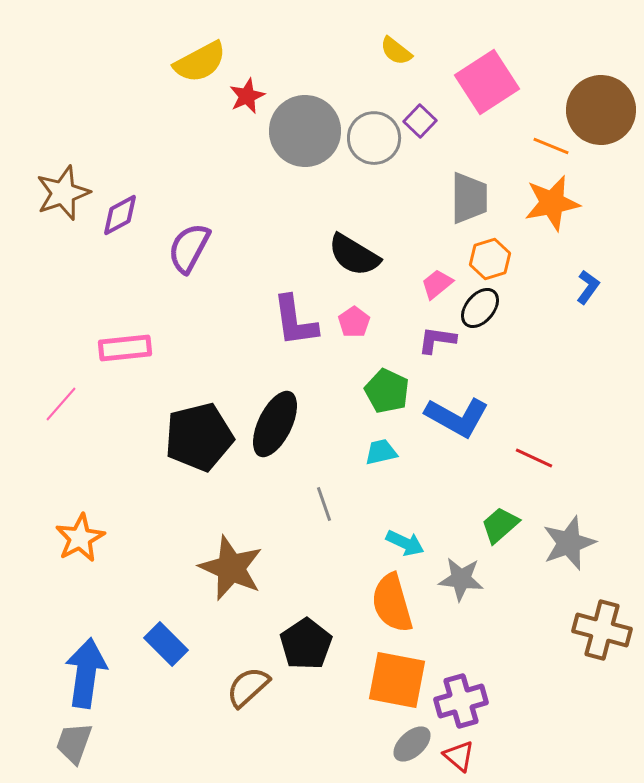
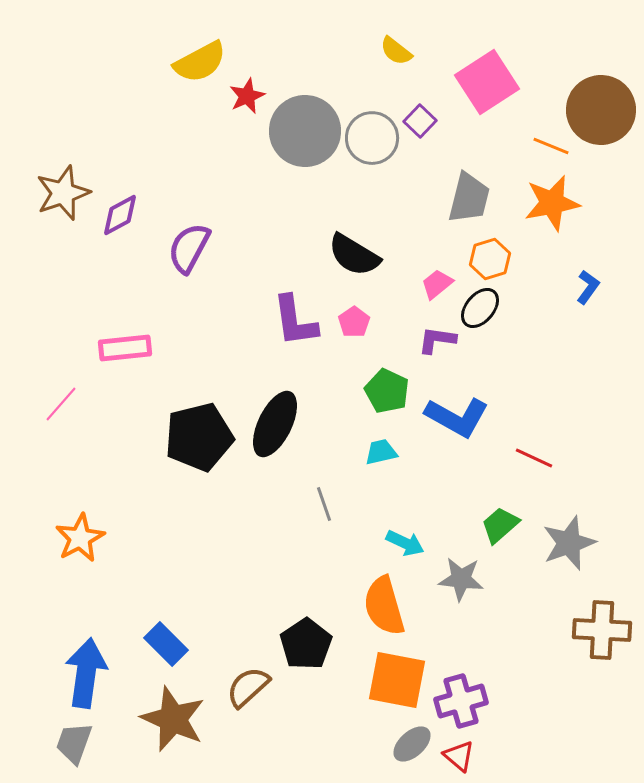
gray circle at (374, 138): moved 2 px left
gray trapezoid at (469, 198): rotated 14 degrees clockwise
brown star at (231, 568): moved 58 px left, 151 px down
orange semicircle at (392, 603): moved 8 px left, 3 px down
brown cross at (602, 630): rotated 12 degrees counterclockwise
